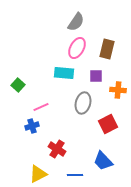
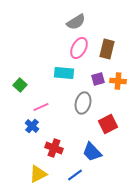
gray semicircle: rotated 24 degrees clockwise
pink ellipse: moved 2 px right
purple square: moved 2 px right, 3 px down; rotated 16 degrees counterclockwise
green square: moved 2 px right
orange cross: moved 9 px up
blue cross: rotated 32 degrees counterclockwise
red cross: moved 3 px left, 1 px up; rotated 12 degrees counterclockwise
blue trapezoid: moved 11 px left, 9 px up
blue line: rotated 35 degrees counterclockwise
